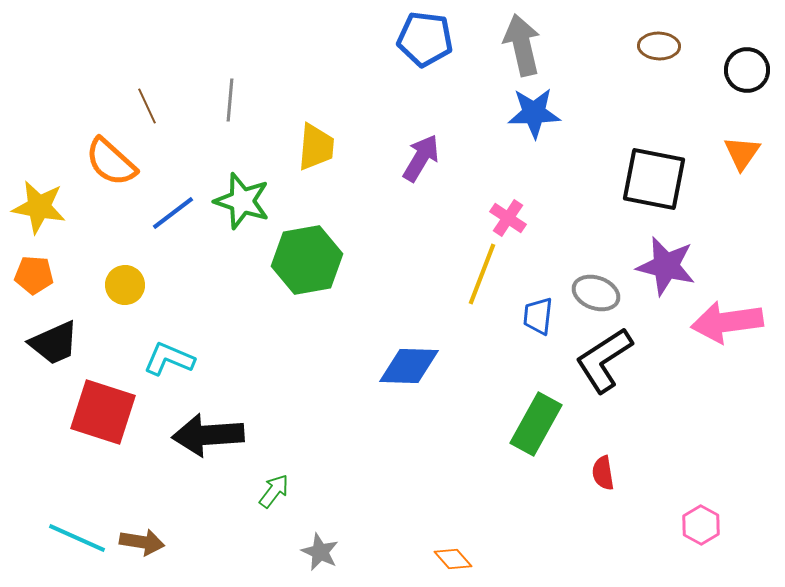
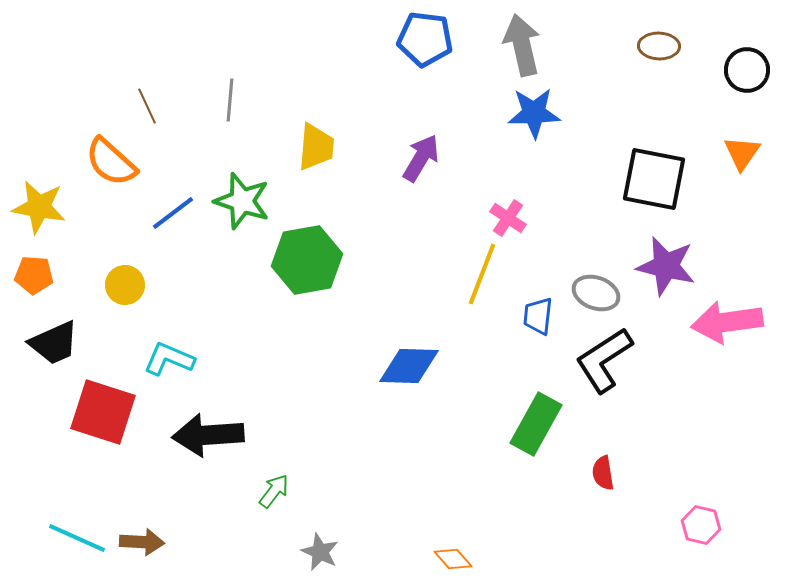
pink hexagon: rotated 15 degrees counterclockwise
brown arrow: rotated 6 degrees counterclockwise
